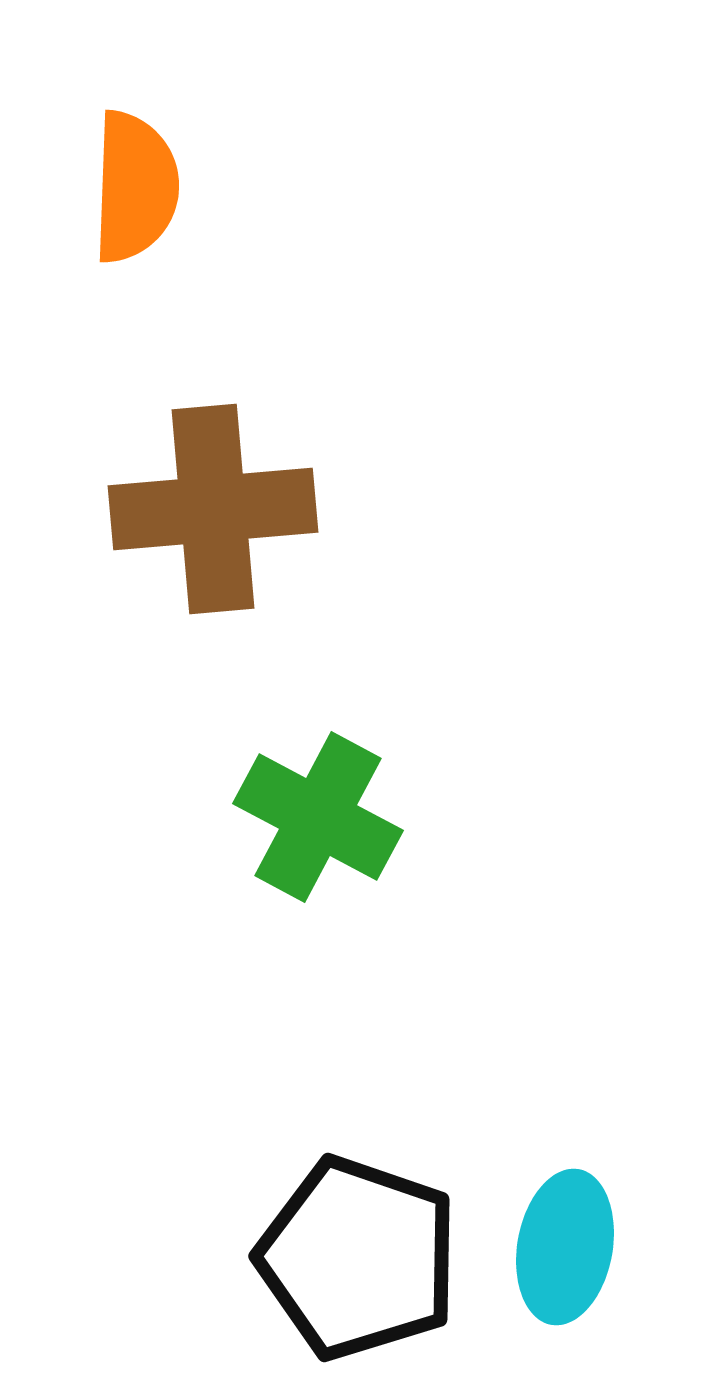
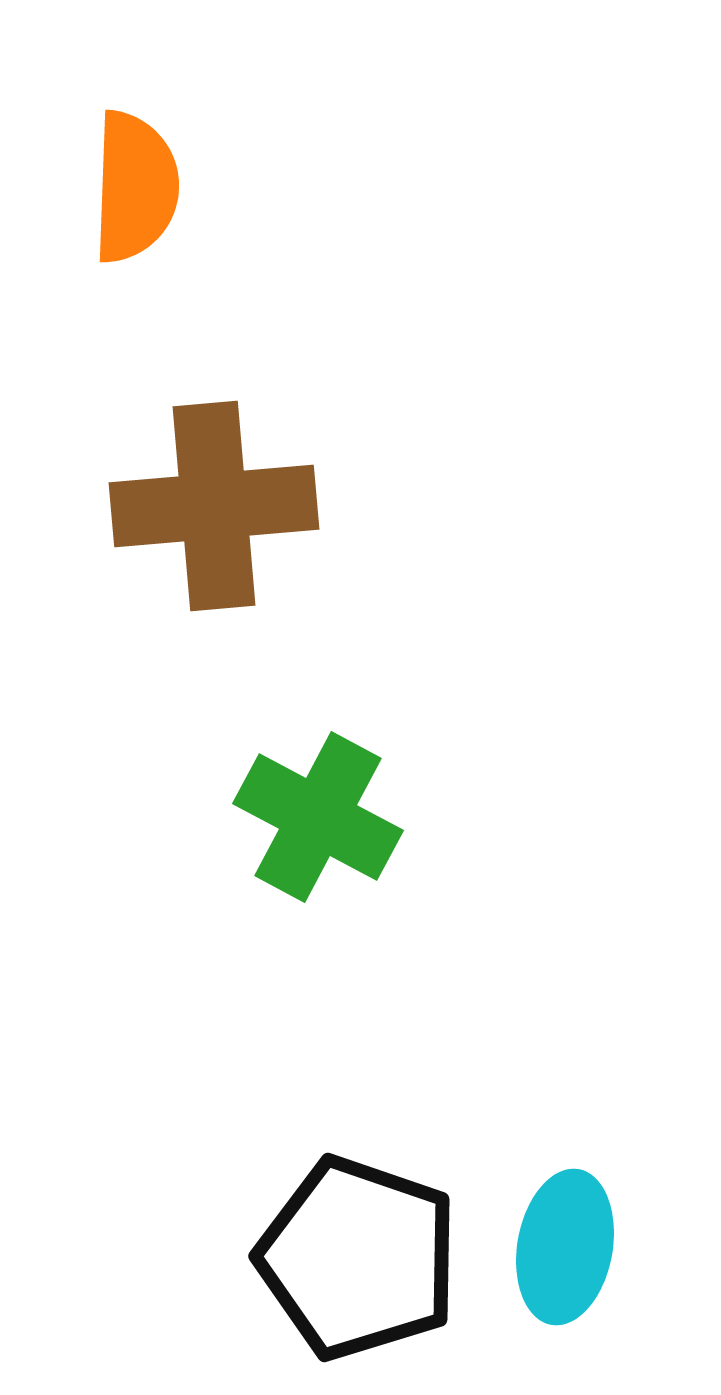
brown cross: moved 1 px right, 3 px up
